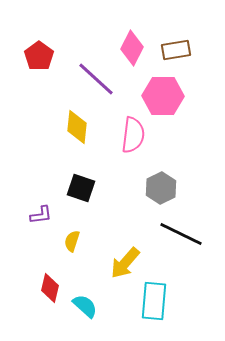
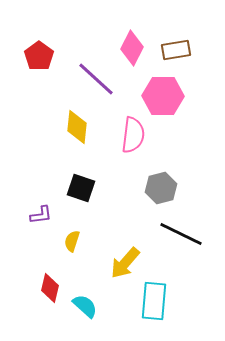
gray hexagon: rotated 12 degrees clockwise
